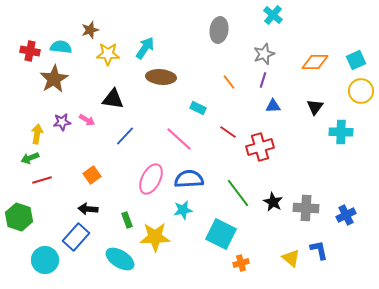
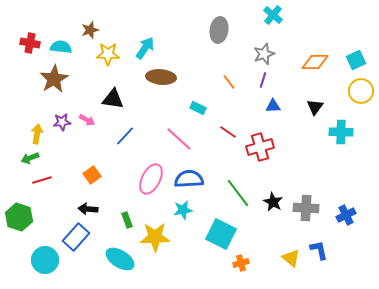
red cross at (30, 51): moved 8 px up
